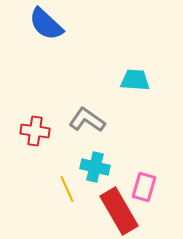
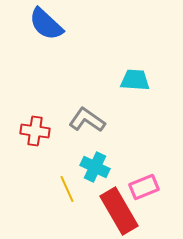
cyan cross: rotated 12 degrees clockwise
pink rectangle: rotated 52 degrees clockwise
